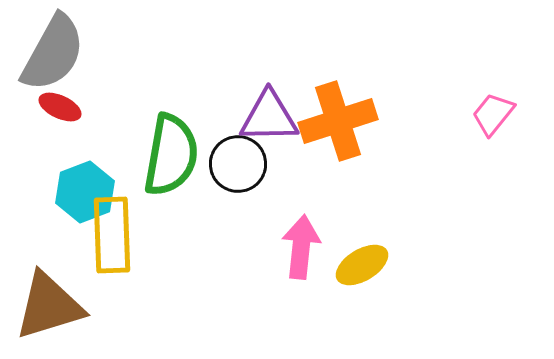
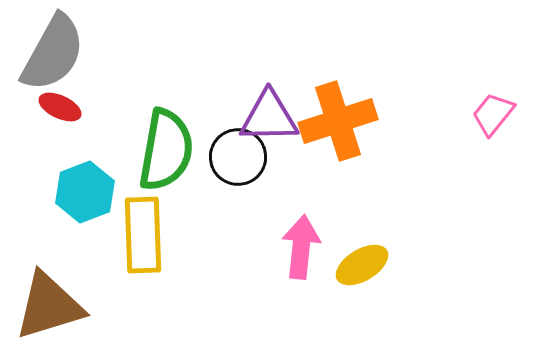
green semicircle: moved 5 px left, 5 px up
black circle: moved 7 px up
yellow rectangle: moved 31 px right
